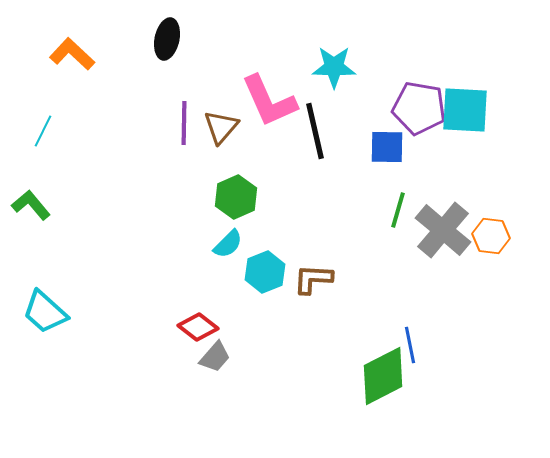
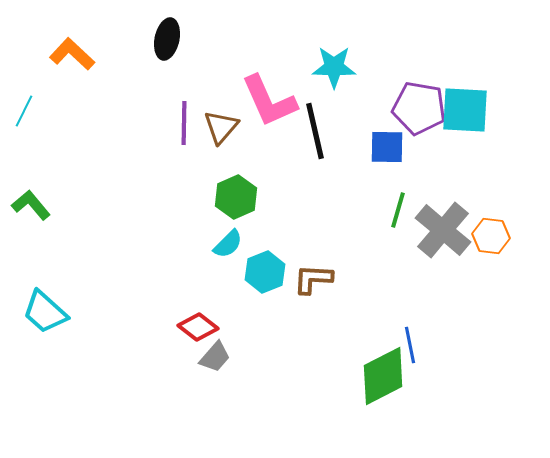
cyan line: moved 19 px left, 20 px up
